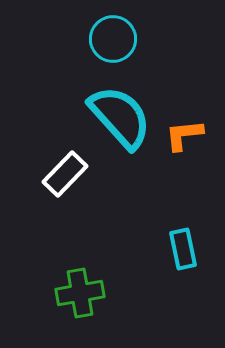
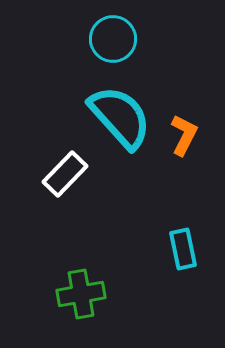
orange L-shape: rotated 123 degrees clockwise
green cross: moved 1 px right, 1 px down
